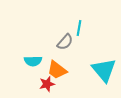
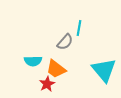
orange trapezoid: moved 1 px left, 1 px up
red star: rotated 14 degrees counterclockwise
